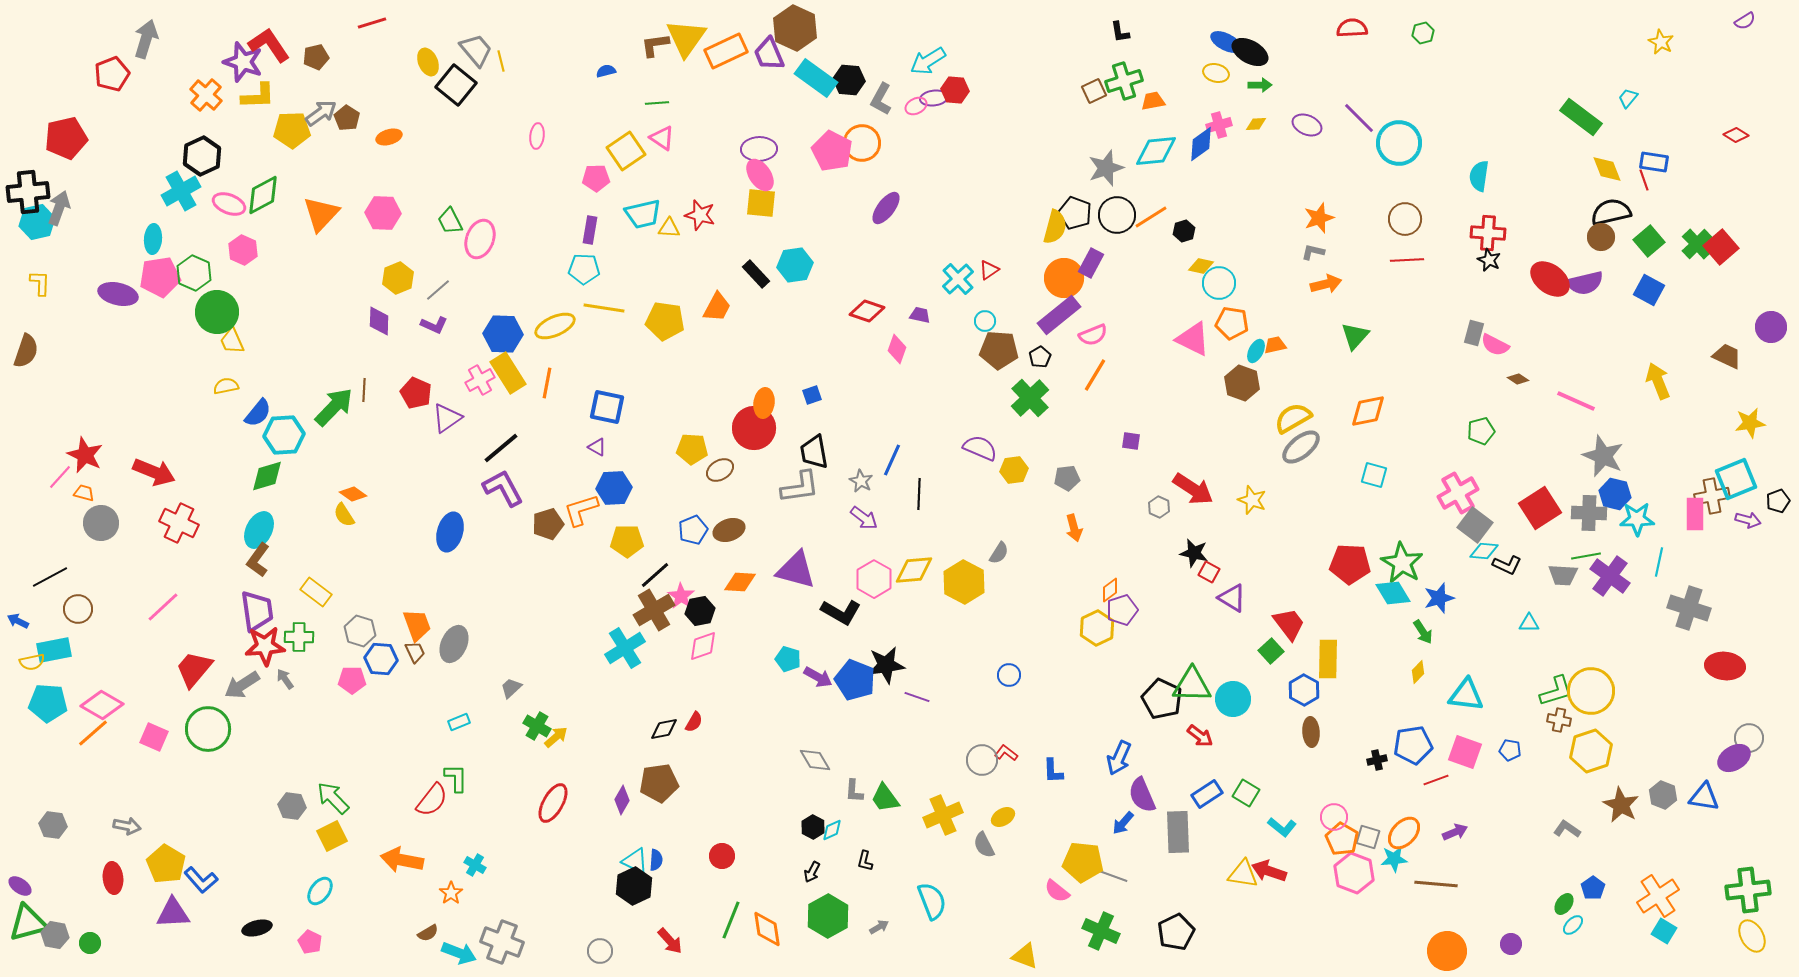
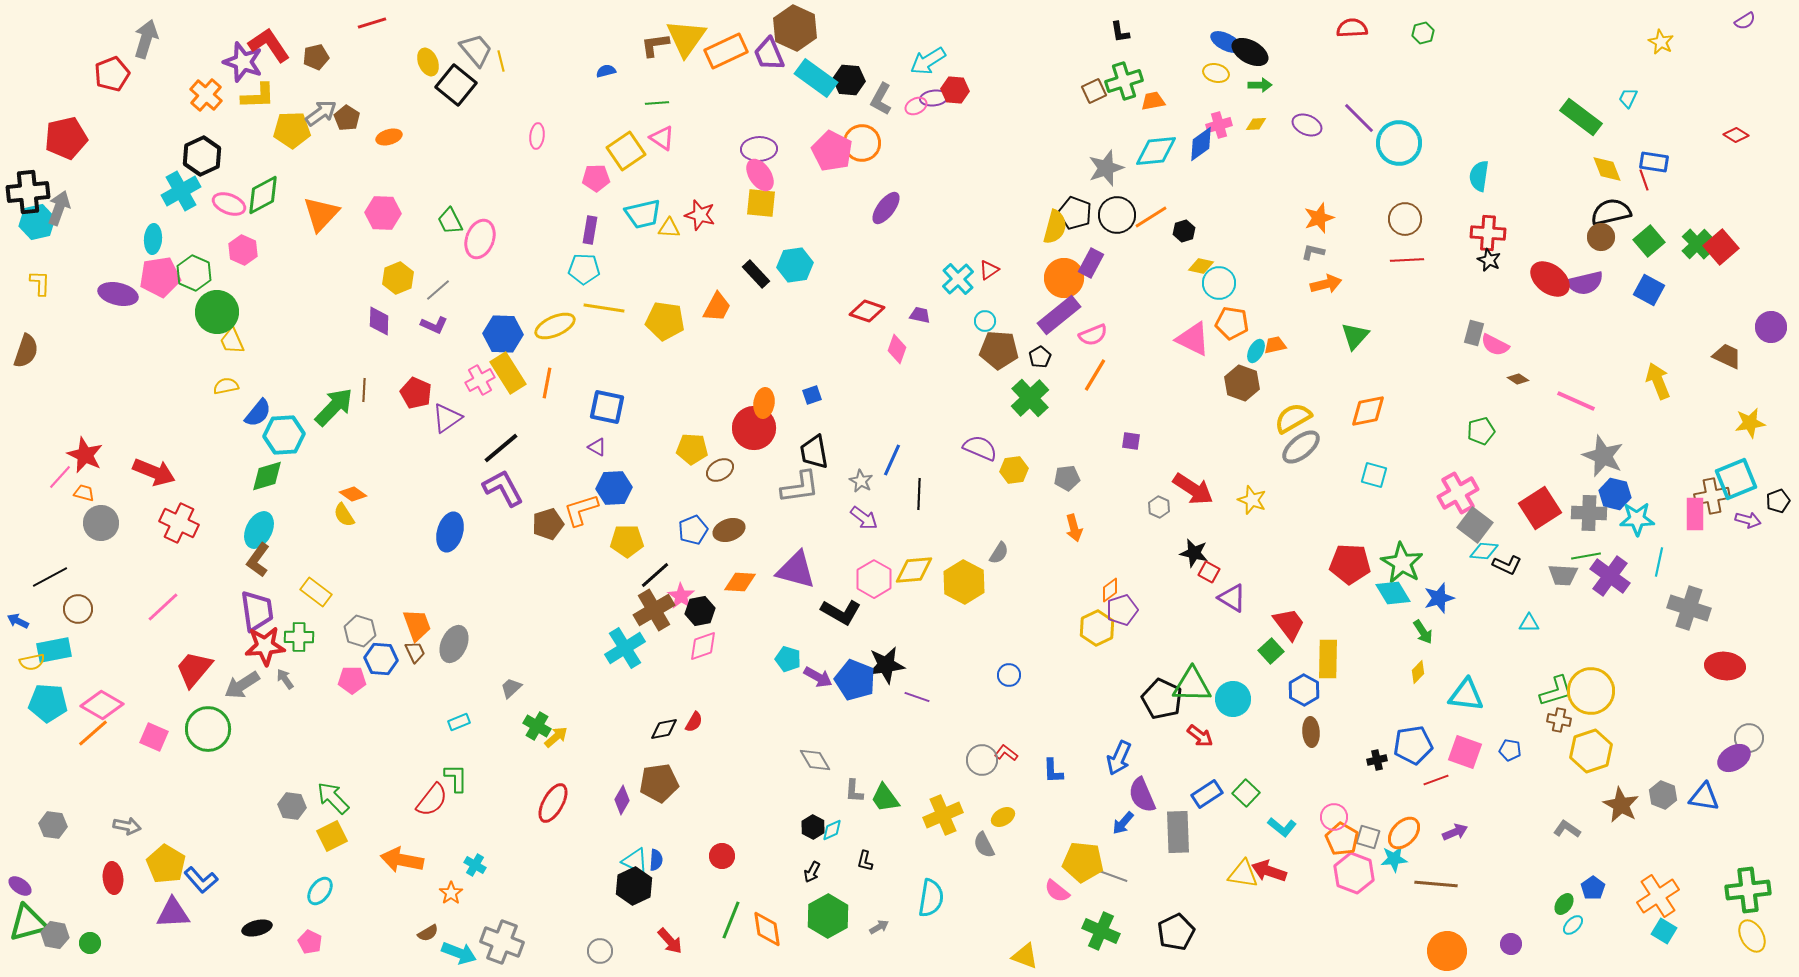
cyan trapezoid at (1628, 98): rotated 15 degrees counterclockwise
green square at (1246, 793): rotated 12 degrees clockwise
cyan semicircle at (932, 901): moved 1 px left, 3 px up; rotated 30 degrees clockwise
